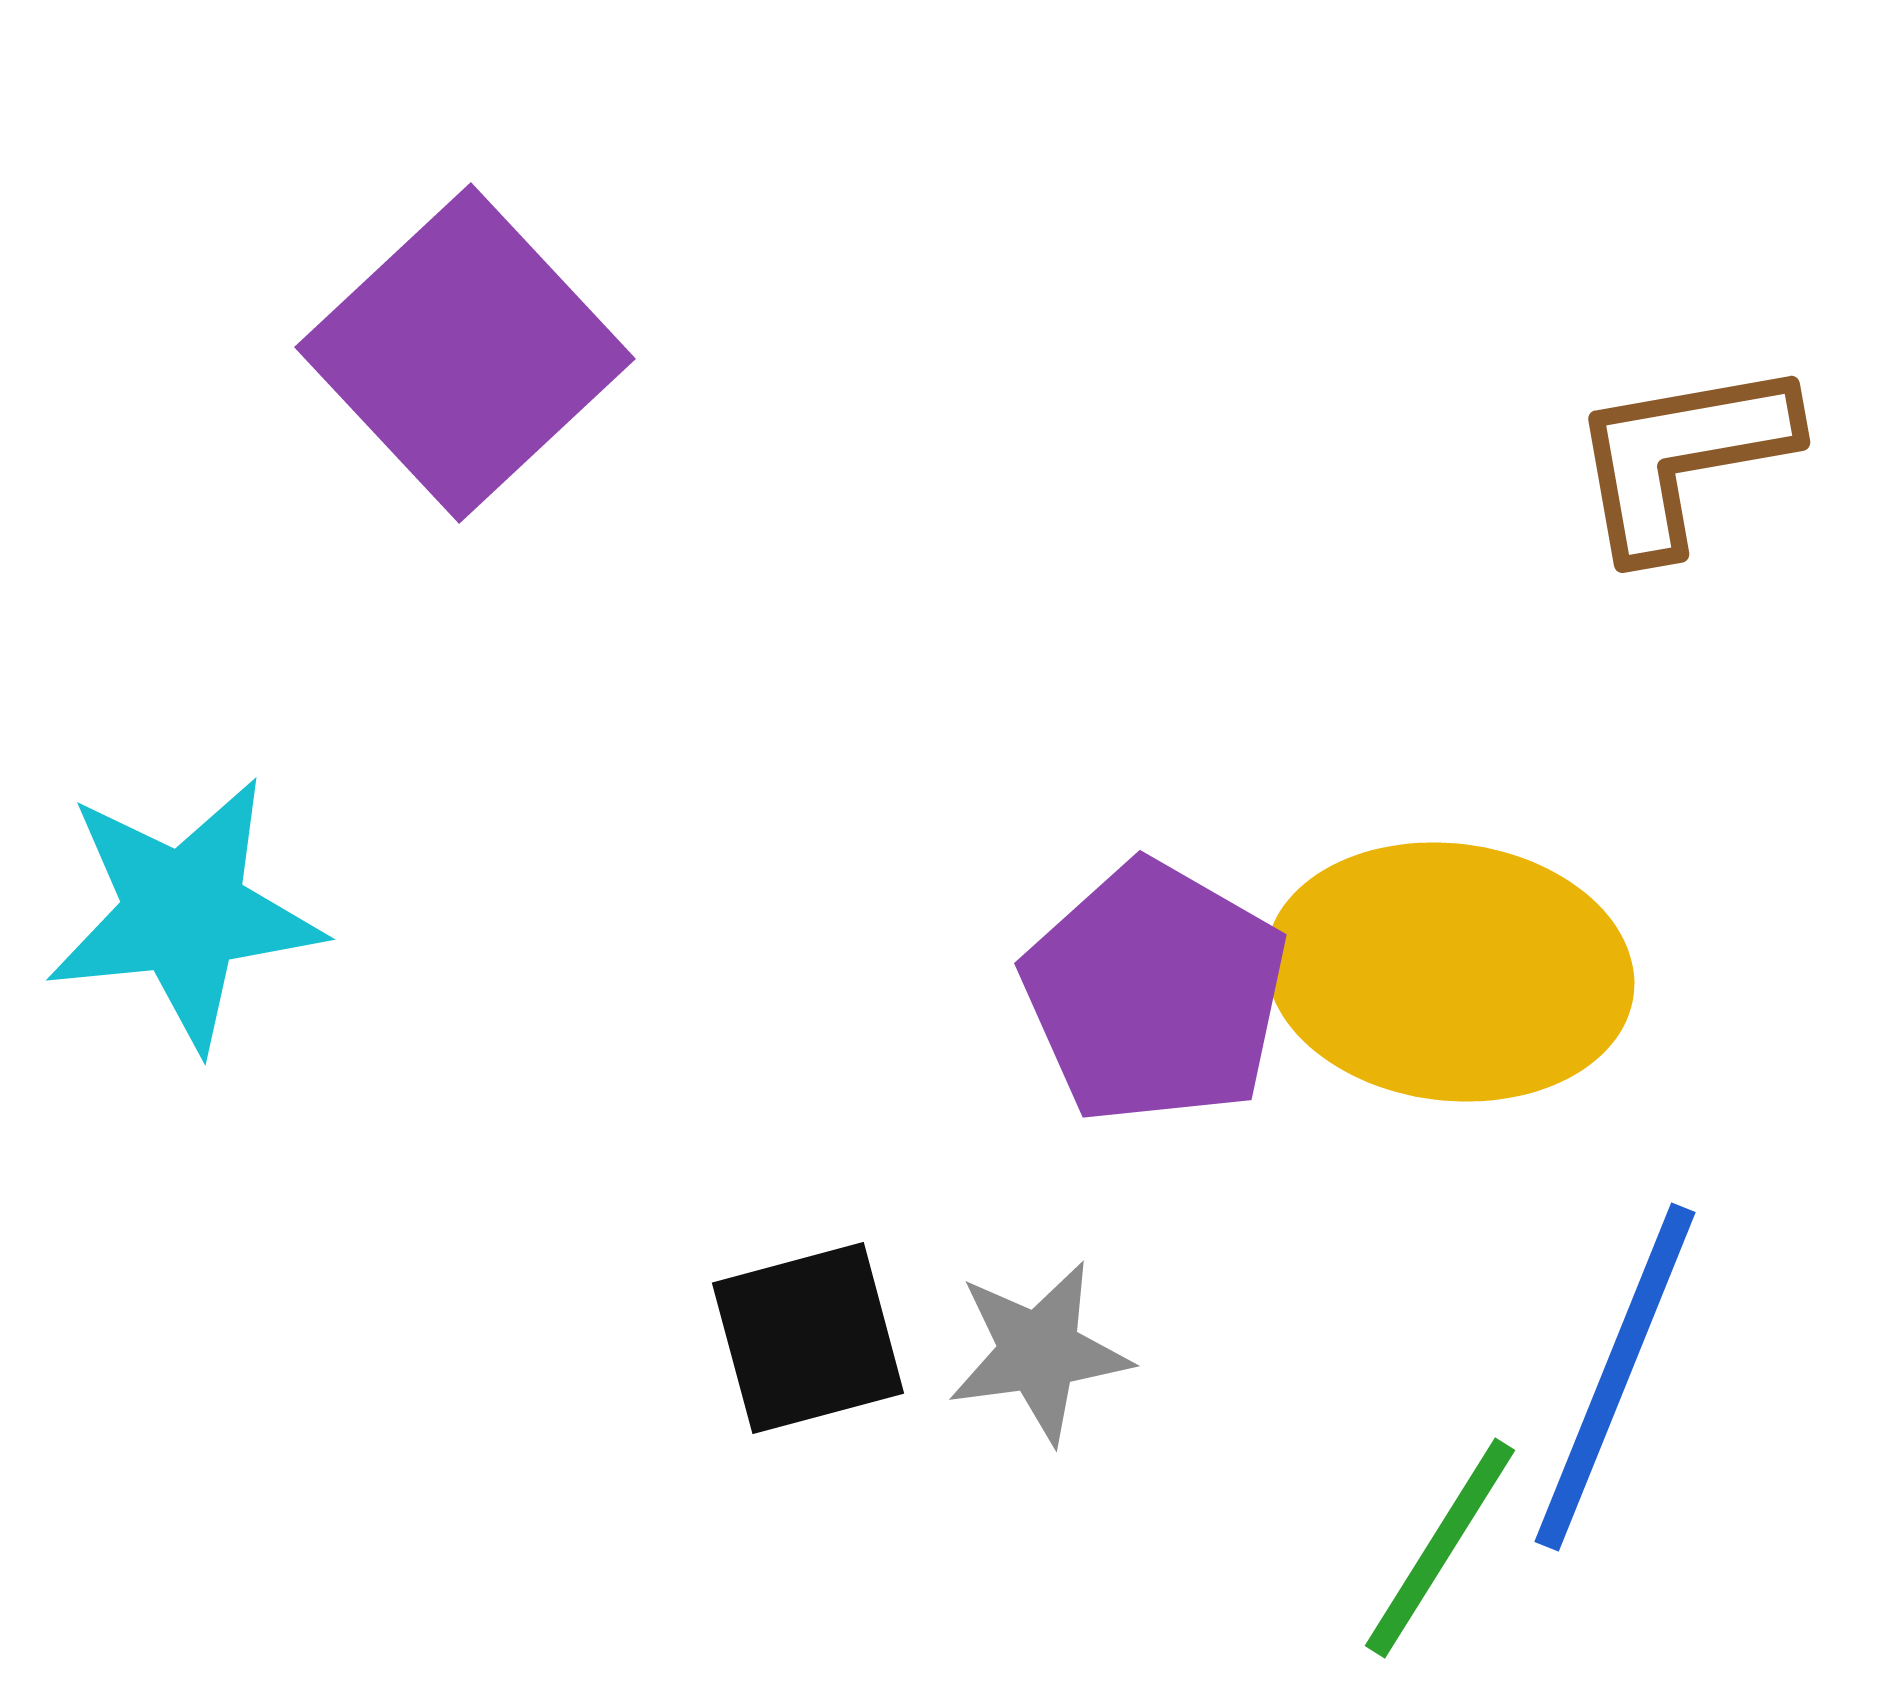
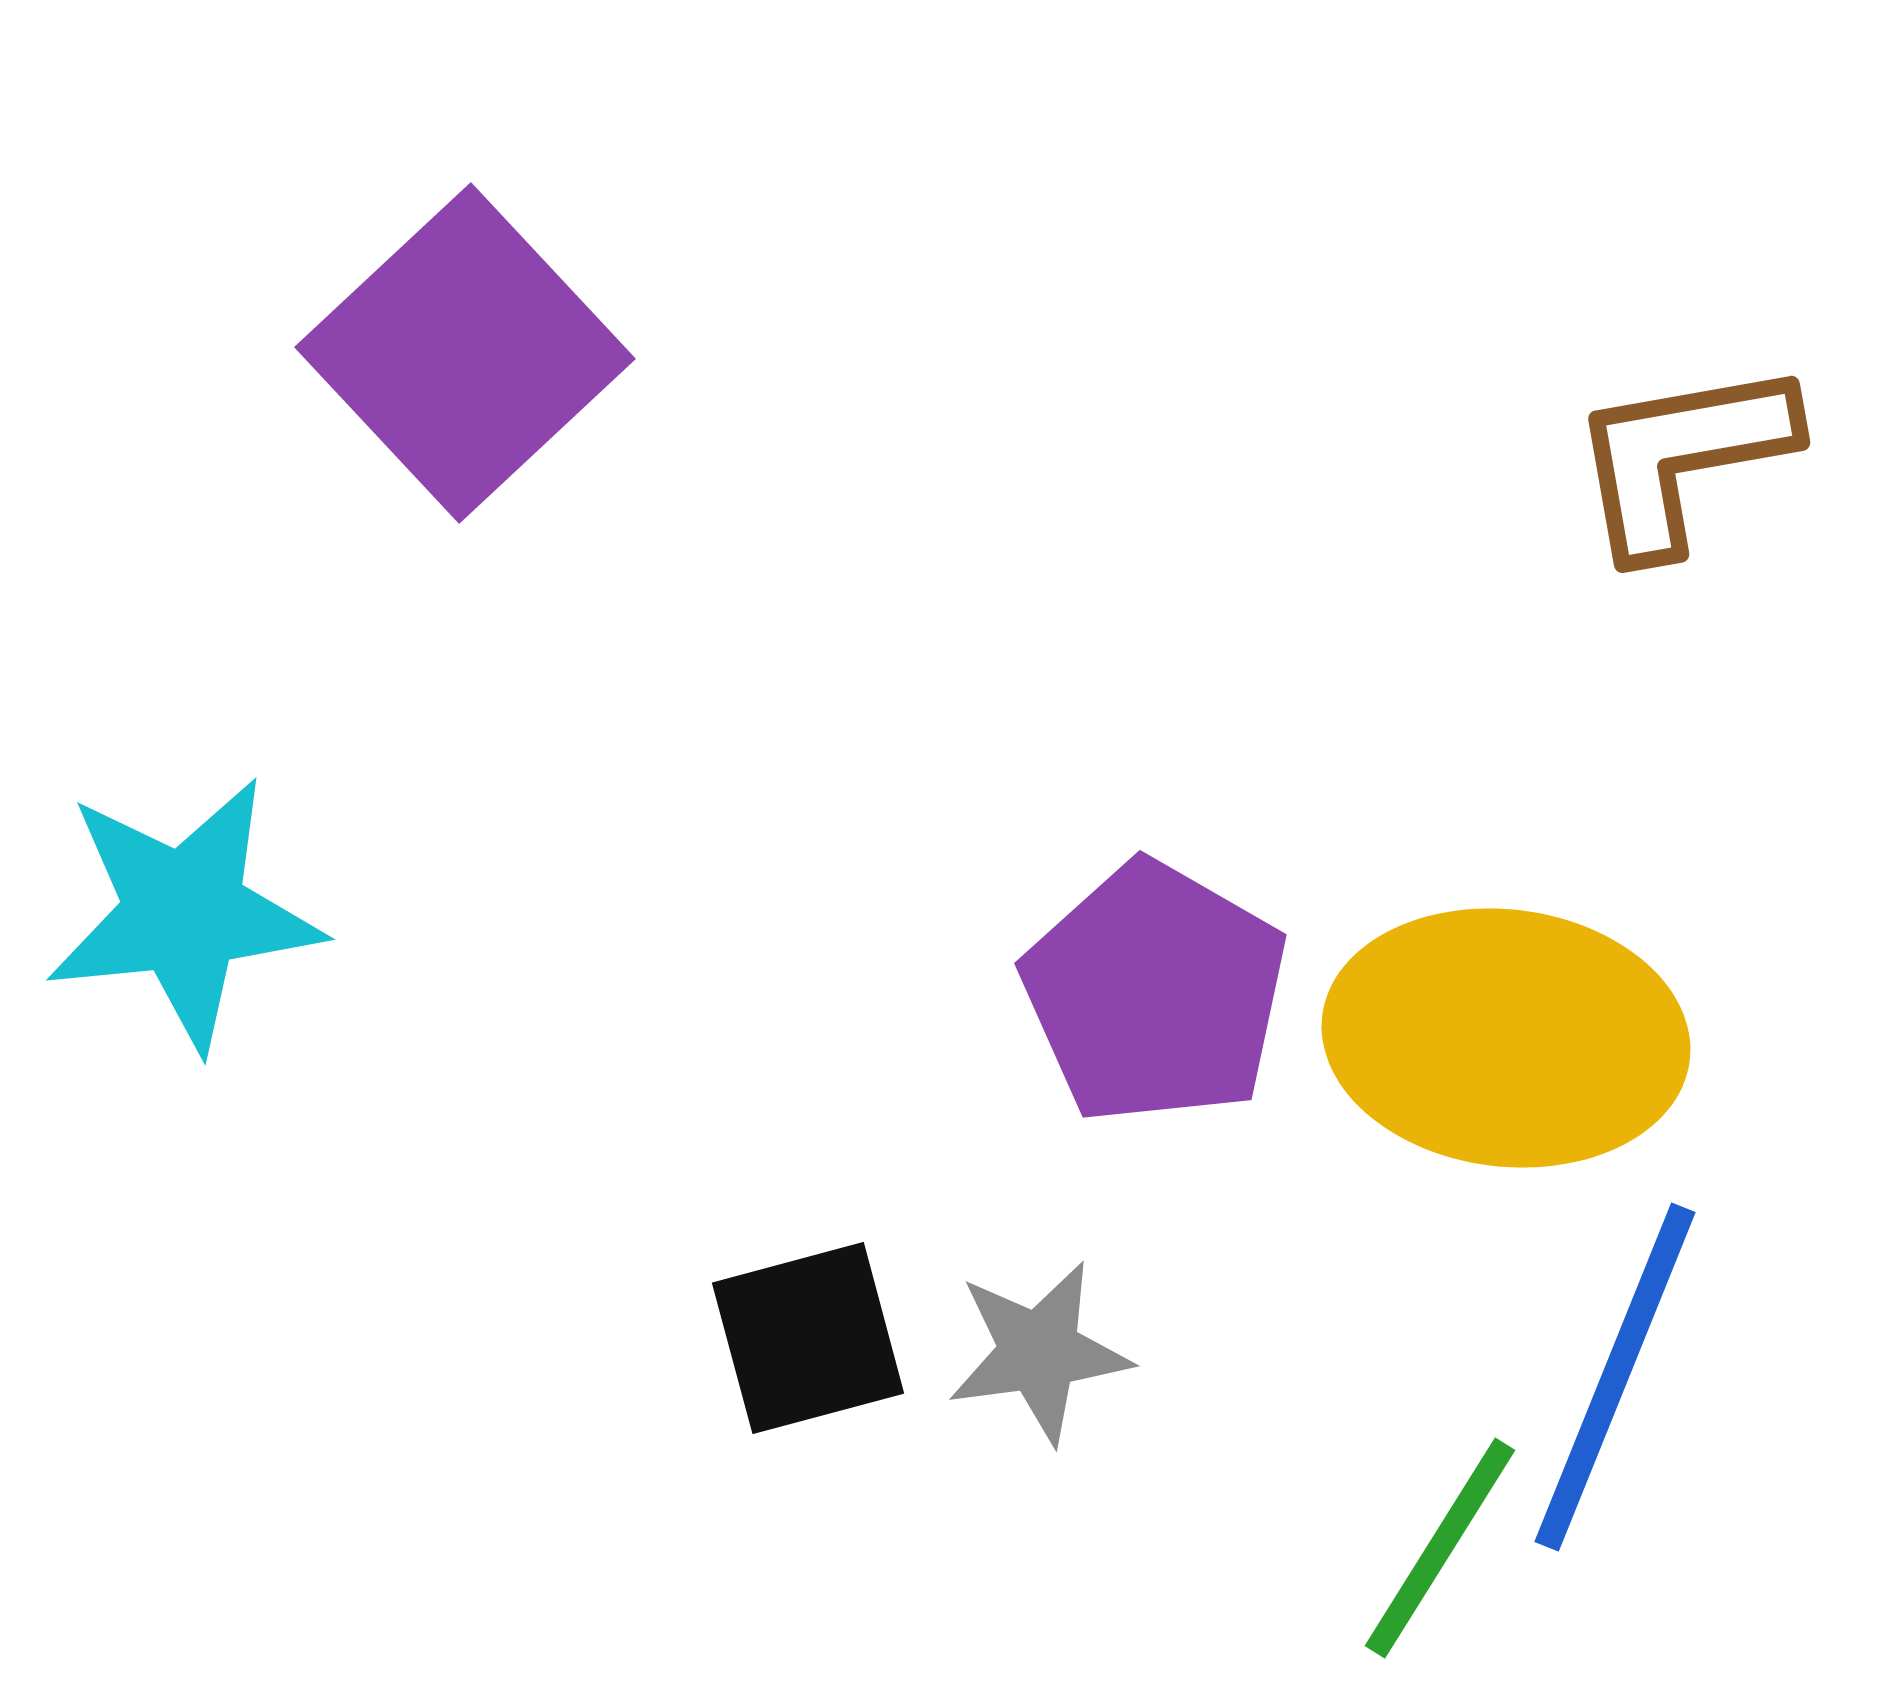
yellow ellipse: moved 56 px right, 66 px down
